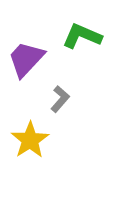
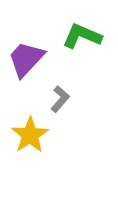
yellow star: moved 5 px up
